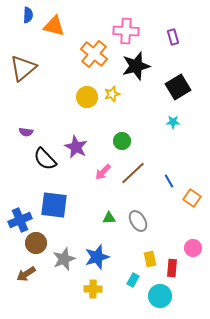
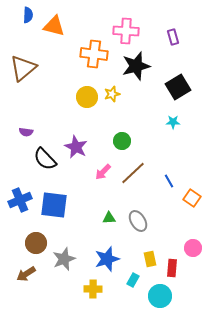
orange cross: rotated 32 degrees counterclockwise
blue cross: moved 20 px up
blue star: moved 10 px right, 2 px down
